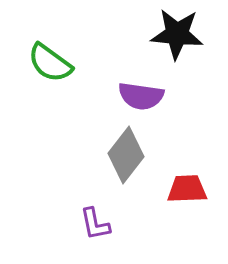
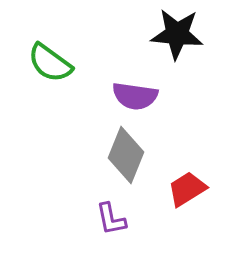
purple semicircle: moved 6 px left
gray diamond: rotated 16 degrees counterclockwise
red trapezoid: rotated 30 degrees counterclockwise
purple L-shape: moved 16 px right, 5 px up
